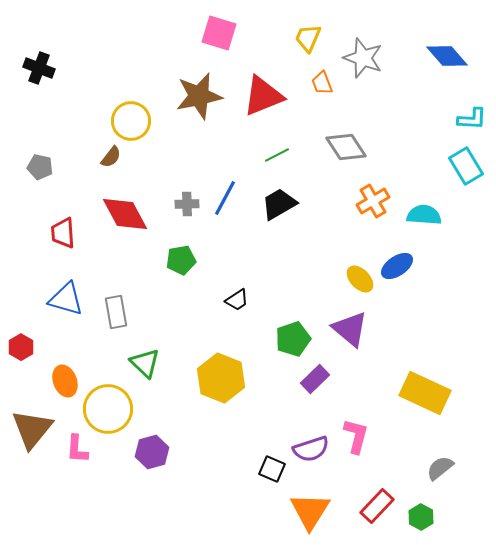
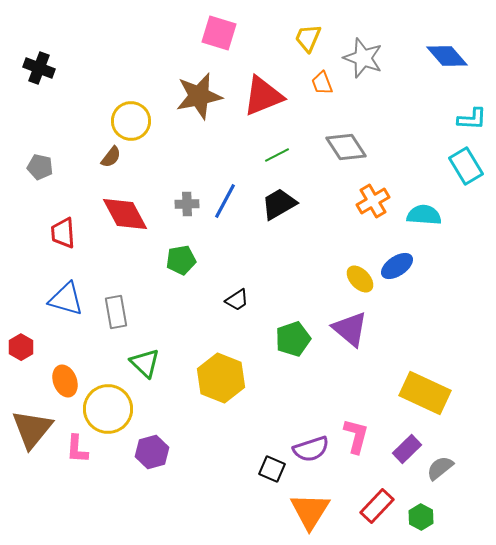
blue line at (225, 198): moved 3 px down
purple rectangle at (315, 379): moved 92 px right, 70 px down
